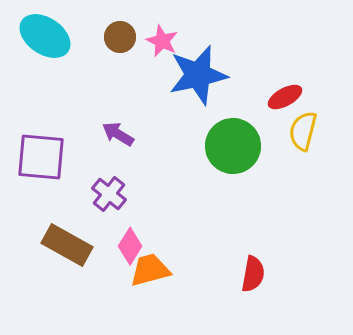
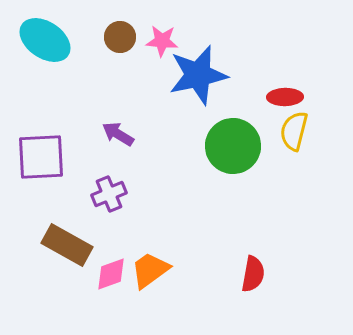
cyan ellipse: moved 4 px down
pink star: rotated 20 degrees counterclockwise
red ellipse: rotated 28 degrees clockwise
yellow semicircle: moved 9 px left
purple square: rotated 8 degrees counterclockwise
purple cross: rotated 28 degrees clockwise
pink diamond: moved 19 px left, 28 px down; rotated 39 degrees clockwise
orange trapezoid: rotated 21 degrees counterclockwise
